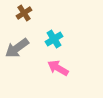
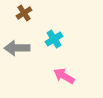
gray arrow: rotated 35 degrees clockwise
pink arrow: moved 6 px right, 8 px down
